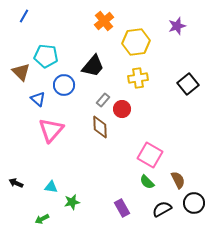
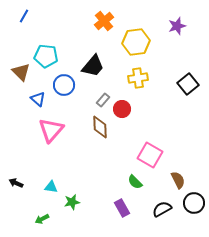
green semicircle: moved 12 px left
